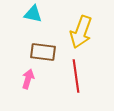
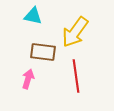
cyan triangle: moved 2 px down
yellow arrow: moved 6 px left; rotated 16 degrees clockwise
